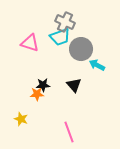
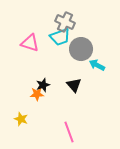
black star: rotated 16 degrees counterclockwise
